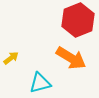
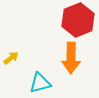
orange arrow: rotated 60 degrees clockwise
